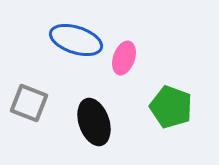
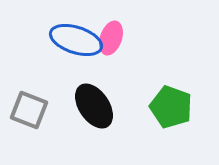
pink ellipse: moved 13 px left, 20 px up
gray square: moved 7 px down
black ellipse: moved 16 px up; rotated 15 degrees counterclockwise
